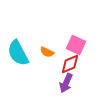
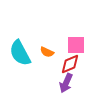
pink square: rotated 24 degrees counterclockwise
cyan semicircle: moved 2 px right
